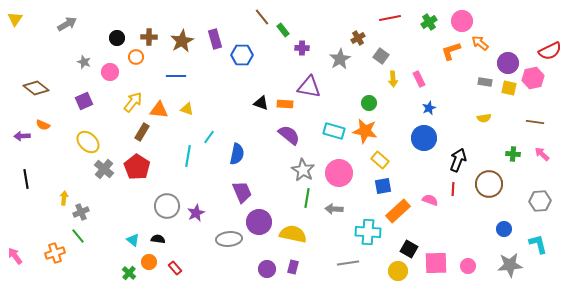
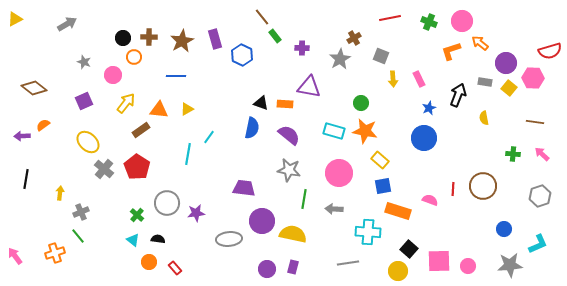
yellow triangle at (15, 19): rotated 28 degrees clockwise
green cross at (429, 22): rotated 35 degrees counterclockwise
green rectangle at (283, 30): moved 8 px left, 6 px down
black circle at (117, 38): moved 6 px right
brown cross at (358, 38): moved 4 px left
red semicircle at (550, 51): rotated 10 degrees clockwise
blue hexagon at (242, 55): rotated 25 degrees clockwise
gray square at (381, 56): rotated 14 degrees counterclockwise
orange circle at (136, 57): moved 2 px left
purple circle at (508, 63): moved 2 px left
pink circle at (110, 72): moved 3 px right, 3 px down
pink hexagon at (533, 78): rotated 15 degrees clockwise
brown diamond at (36, 88): moved 2 px left
yellow square at (509, 88): rotated 28 degrees clockwise
yellow arrow at (133, 102): moved 7 px left, 1 px down
green circle at (369, 103): moved 8 px left
yellow triangle at (187, 109): rotated 48 degrees counterclockwise
yellow semicircle at (484, 118): rotated 88 degrees clockwise
orange semicircle at (43, 125): rotated 120 degrees clockwise
brown rectangle at (142, 132): moved 1 px left, 2 px up; rotated 24 degrees clockwise
blue semicircle at (237, 154): moved 15 px right, 26 px up
cyan line at (188, 156): moved 2 px up
black arrow at (458, 160): moved 65 px up
gray star at (303, 170): moved 14 px left; rotated 20 degrees counterclockwise
black line at (26, 179): rotated 18 degrees clockwise
brown circle at (489, 184): moved 6 px left, 2 px down
purple trapezoid at (242, 192): moved 2 px right, 4 px up; rotated 60 degrees counterclockwise
yellow arrow at (64, 198): moved 4 px left, 5 px up
green line at (307, 198): moved 3 px left, 1 px down
gray hexagon at (540, 201): moved 5 px up; rotated 15 degrees counterclockwise
gray circle at (167, 206): moved 3 px up
orange rectangle at (398, 211): rotated 60 degrees clockwise
purple star at (196, 213): rotated 18 degrees clockwise
purple circle at (259, 222): moved 3 px right, 1 px up
cyan L-shape at (538, 244): rotated 80 degrees clockwise
black square at (409, 249): rotated 12 degrees clockwise
pink square at (436, 263): moved 3 px right, 2 px up
green cross at (129, 273): moved 8 px right, 58 px up
